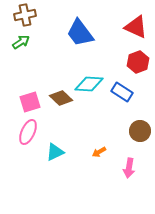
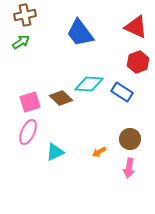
brown circle: moved 10 px left, 8 px down
